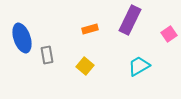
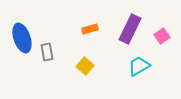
purple rectangle: moved 9 px down
pink square: moved 7 px left, 2 px down
gray rectangle: moved 3 px up
